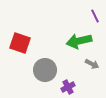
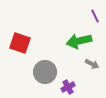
gray circle: moved 2 px down
